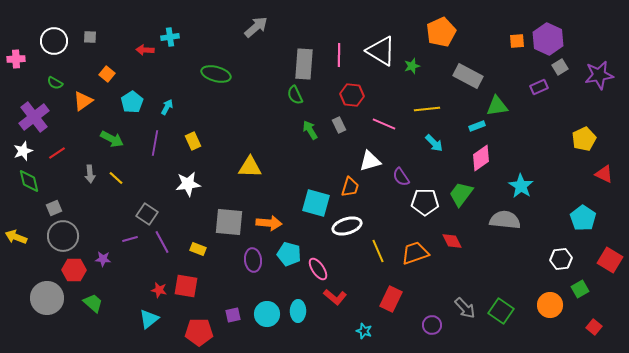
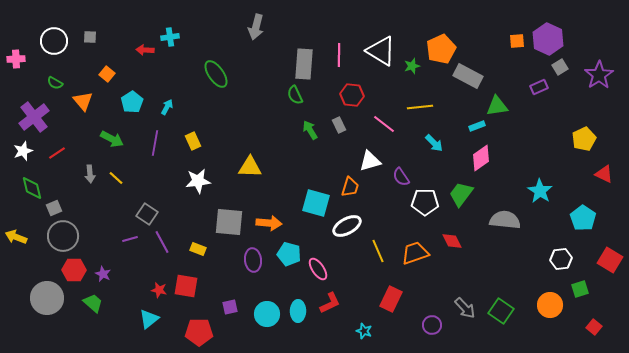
gray arrow at (256, 27): rotated 145 degrees clockwise
orange pentagon at (441, 32): moved 17 px down
green ellipse at (216, 74): rotated 40 degrees clockwise
purple star at (599, 75): rotated 24 degrees counterclockwise
orange triangle at (83, 101): rotated 35 degrees counterclockwise
yellow line at (427, 109): moved 7 px left, 2 px up
pink line at (384, 124): rotated 15 degrees clockwise
green diamond at (29, 181): moved 3 px right, 7 px down
white star at (188, 184): moved 10 px right, 3 px up
cyan star at (521, 186): moved 19 px right, 5 px down
white ellipse at (347, 226): rotated 12 degrees counterclockwise
purple star at (103, 259): moved 15 px down; rotated 21 degrees clockwise
green square at (580, 289): rotated 12 degrees clockwise
red L-shape at (335, 297): moved 5 px left, 6 px down; rotated 65 degrees counterclockwise
purple square at (233, 315): moved 3 px left, 8 px up
